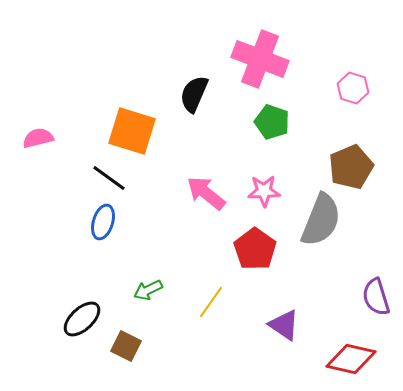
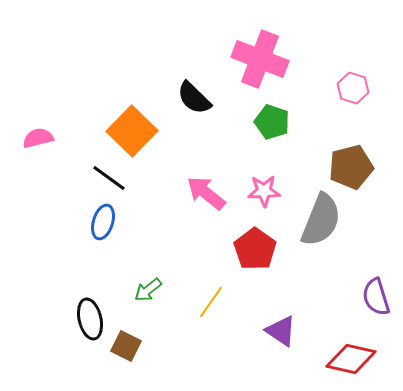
black semicircle: moved 4 px down; rotated 69 degrees counterclockwise
orange square: rotated 27 degrees clockwise
brown pentagon: rotated 9 degrees clockwise
green arrow: rotated 12 degrees counterclockwise
black ellipse: moved 8 px right; rotated 60 degrees counterclockwise
purple triangle: moved 3 px left, 6 px down
